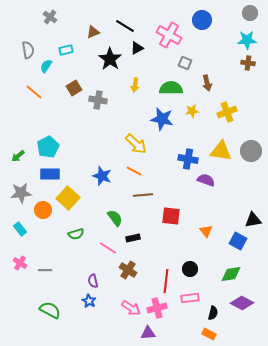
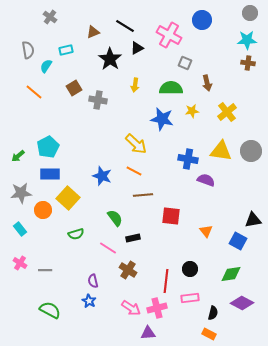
yellow cross at (227, 112): rotated 18 degrees counterclockwise
